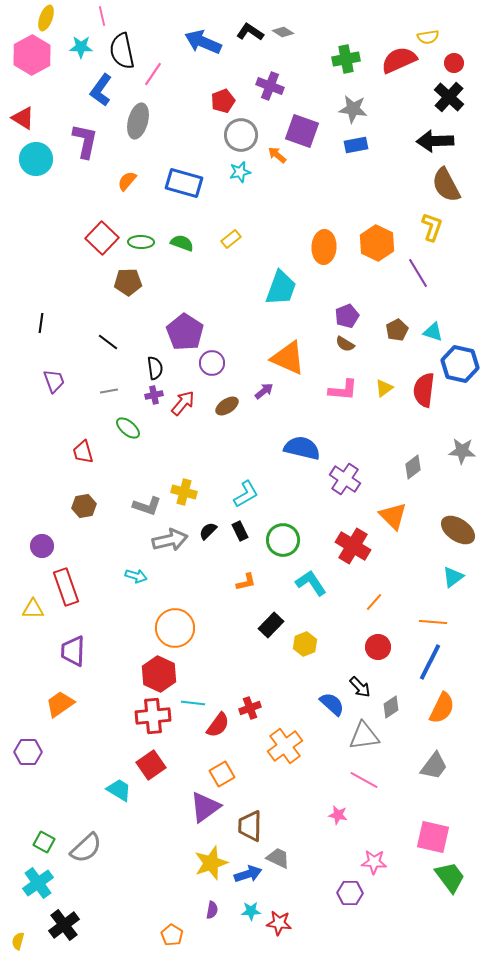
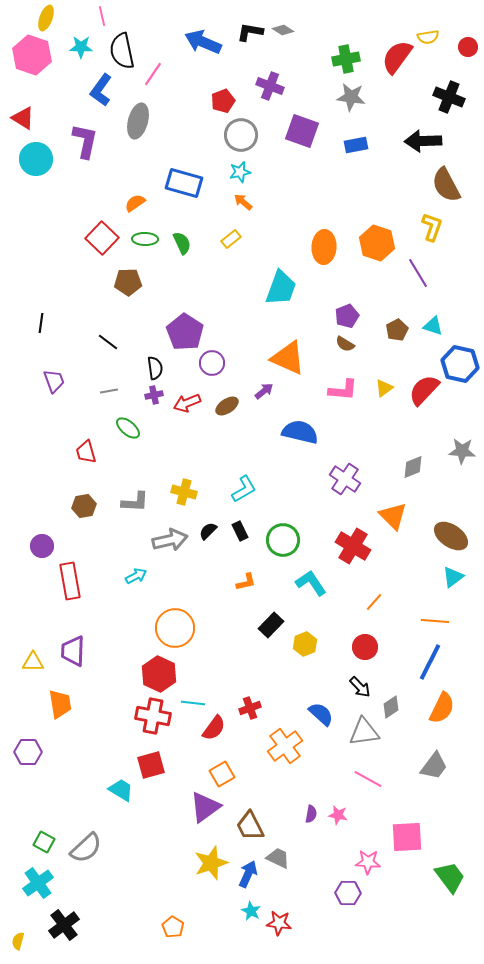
black L-shape at (250, 32): rotated 24 degrees counterclockwise
gray diamond at (283, 32): moved 2 px up
pink hexagon at (32, 55): rotated 12 degrees counterclockwise
red semicircle at (399, 60): moved 2 px left, 3 px up; rotated 30 degrees counterclockwise
red circle at (454, 63): moved 14 px right, 16 px up
black cross at (449, 97): rotated 20 degrees counterclockwise
gray star at (353, 109): moved 2 px left, 12 px up
black arrow at (435, 141): moved 12 px left
orange arrow at (277, 155): moved 34 px left, 47 px down
orange semicircle at (127, 181): moved 8 px right, 22 px down; rotated 15 degrees clockwise
green ellipse at (141, 242): moved 4 px right, 3 px up
green semicircle at (182, 243): rotated 45 degrees clockwise
orange hexagon at (377, 243): rotated 8 degrees counterclockwise
cyan triangle at (433, 332): moved 6 px up
red semicircle at (424, 390): rotated 36 degrees clockwise
red arrow at (183, 403): moved 4 px right; rotated 152 degrees counterclockwise
blue semicircle at (302, 448): moved 2 px left, 16 px up
red trapezoid at (83, 452): moved 3 px right
gray diamond at (413, 467): rotated 15 degrees clockwise
cyan L-shape at (246, 494): moved 2 px left, 5 px up
gray L-shape at (147, 506): moved 12 px left, 4 px up; rotated 16 degrees counterclockwise
brown ellipse at (458, 530): moved 7 px left, 6 px down
cyan arrow at (136, 576): rotated 45 degrees counterclockwise
red rectangle at (66, 587): moved 4 px right, 6 px up; rotated 9 degrees clockwise
yellow triangle at (33, 609): moved 53 px down
orange line at (433, 622): moved 2 px right, 1 px up
red circle at (378, 647): moved 13 px left
orange trapezoid at (60, 704): rotated 116 degrees clockwise
blue semicircle at (332, 704): moved 11 px left, 10 px down
red cross at (153, 716): rotated 16 degrees clockwise
red semicircle at (218, 725): moved 4 px left, 3 px down
gray triangle at (364, 736): moved 4 px up
red square at (151, 765): rotated 20 degrees clockwise
pink line at (364, 780): moved 4 px right, 1 px up
cyan trapezoid at (119, 790): moved 2 px right
brown trapezoid at (250, 826): rotated 28 degrees counterclockwise
pink square at (433, 837): moved 26 px left; rotated 16 degrees counterclockwise
pink star at (374, 862): moved 6 px left
blue arrow at (248, 874): rotated 48 degrees counterclockwise
purple hexagon at (350, 893): moved 2 px left
purple semicircle at (212, 910): moved 99 px right, 96 px up
cyan star at (251, 911): rotated 30 degrees clockwise
orange pentagon at (172, 935): moved 1 px right, 8 px up
